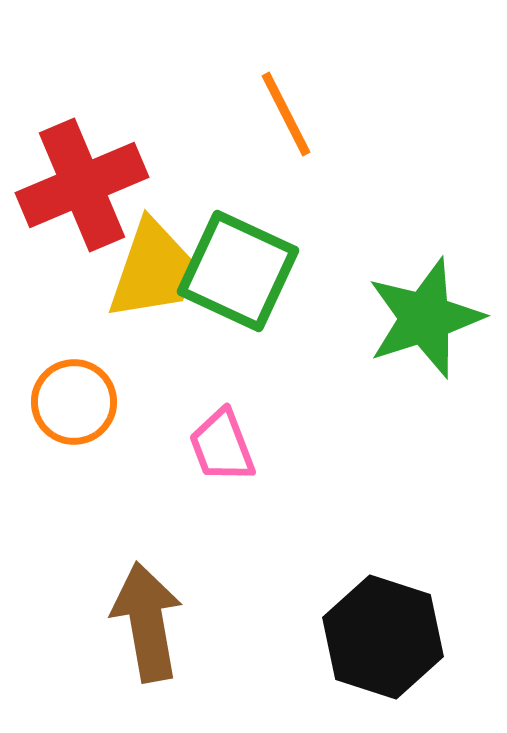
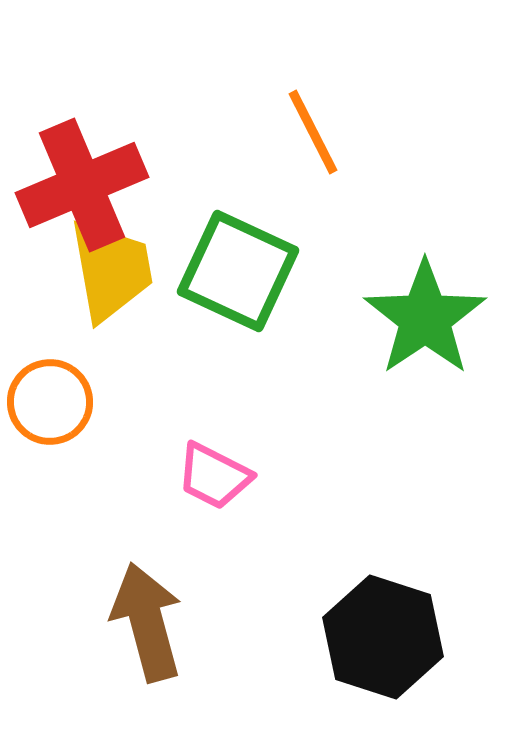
orange line: moved 27 px right, 18 px down
yellow trapezoid: moved 42 px left; rotated 29 degrees counterclockwise
green star: rotated 16 degrees counterclockwise
orange circle: moved 24 px left
pink trapezoid: moved 8 px left, 30 px down; rotated 42 degrees counterclockwise
brown arrow: rotated 5 degrees counterclockwise
